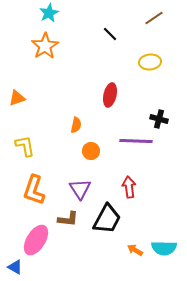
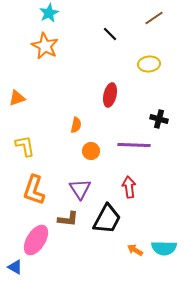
orange star: rotated 12 degrees counterclockwise
yellow ellipse: moved 1 px left, 2 px down
purple line: moved 2 px left, 4 px down
